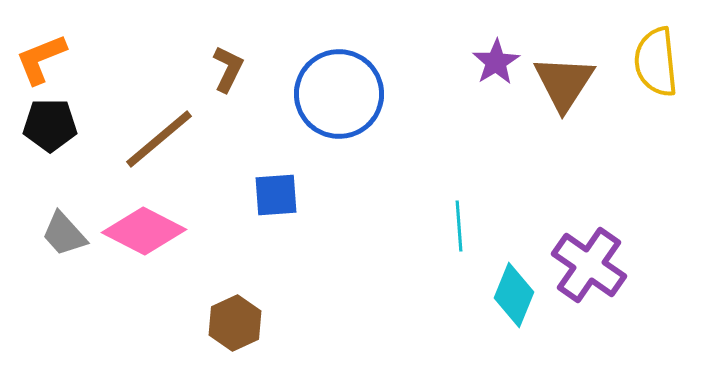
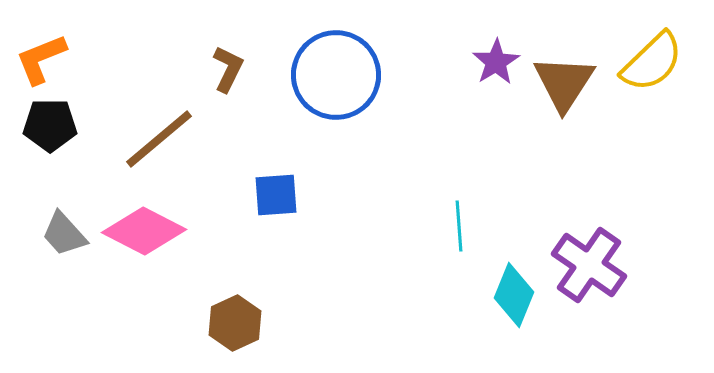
yellow semicircle: moved 4 px left; rotated 128 degrees counterclockwise
blue circle: moved 3 px left, 19 px up
